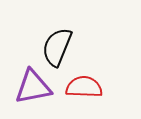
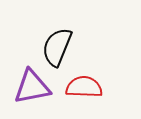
purple triangle: moved 1 px left
